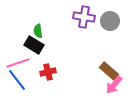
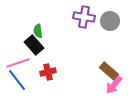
black rectangle: rotated 18 degrees clockwise
